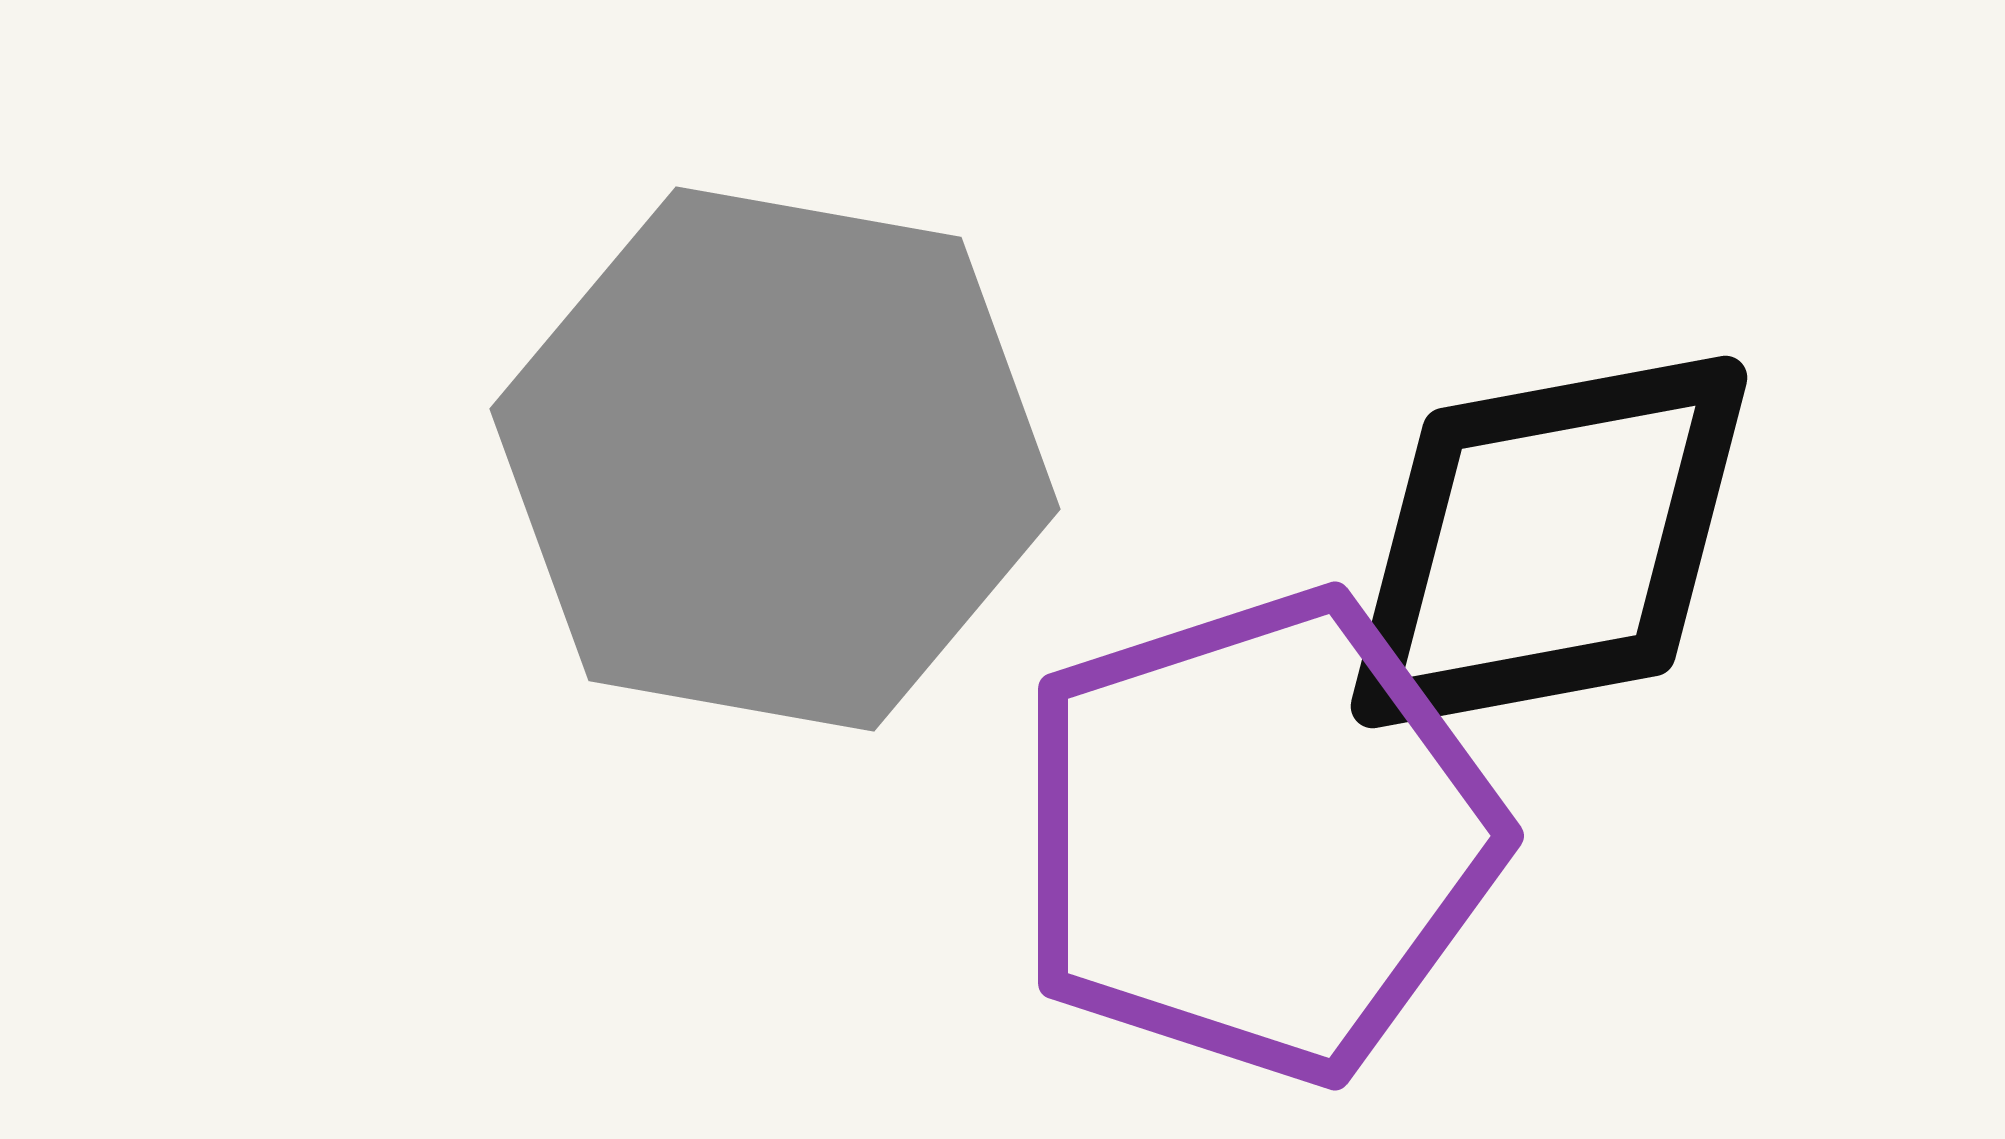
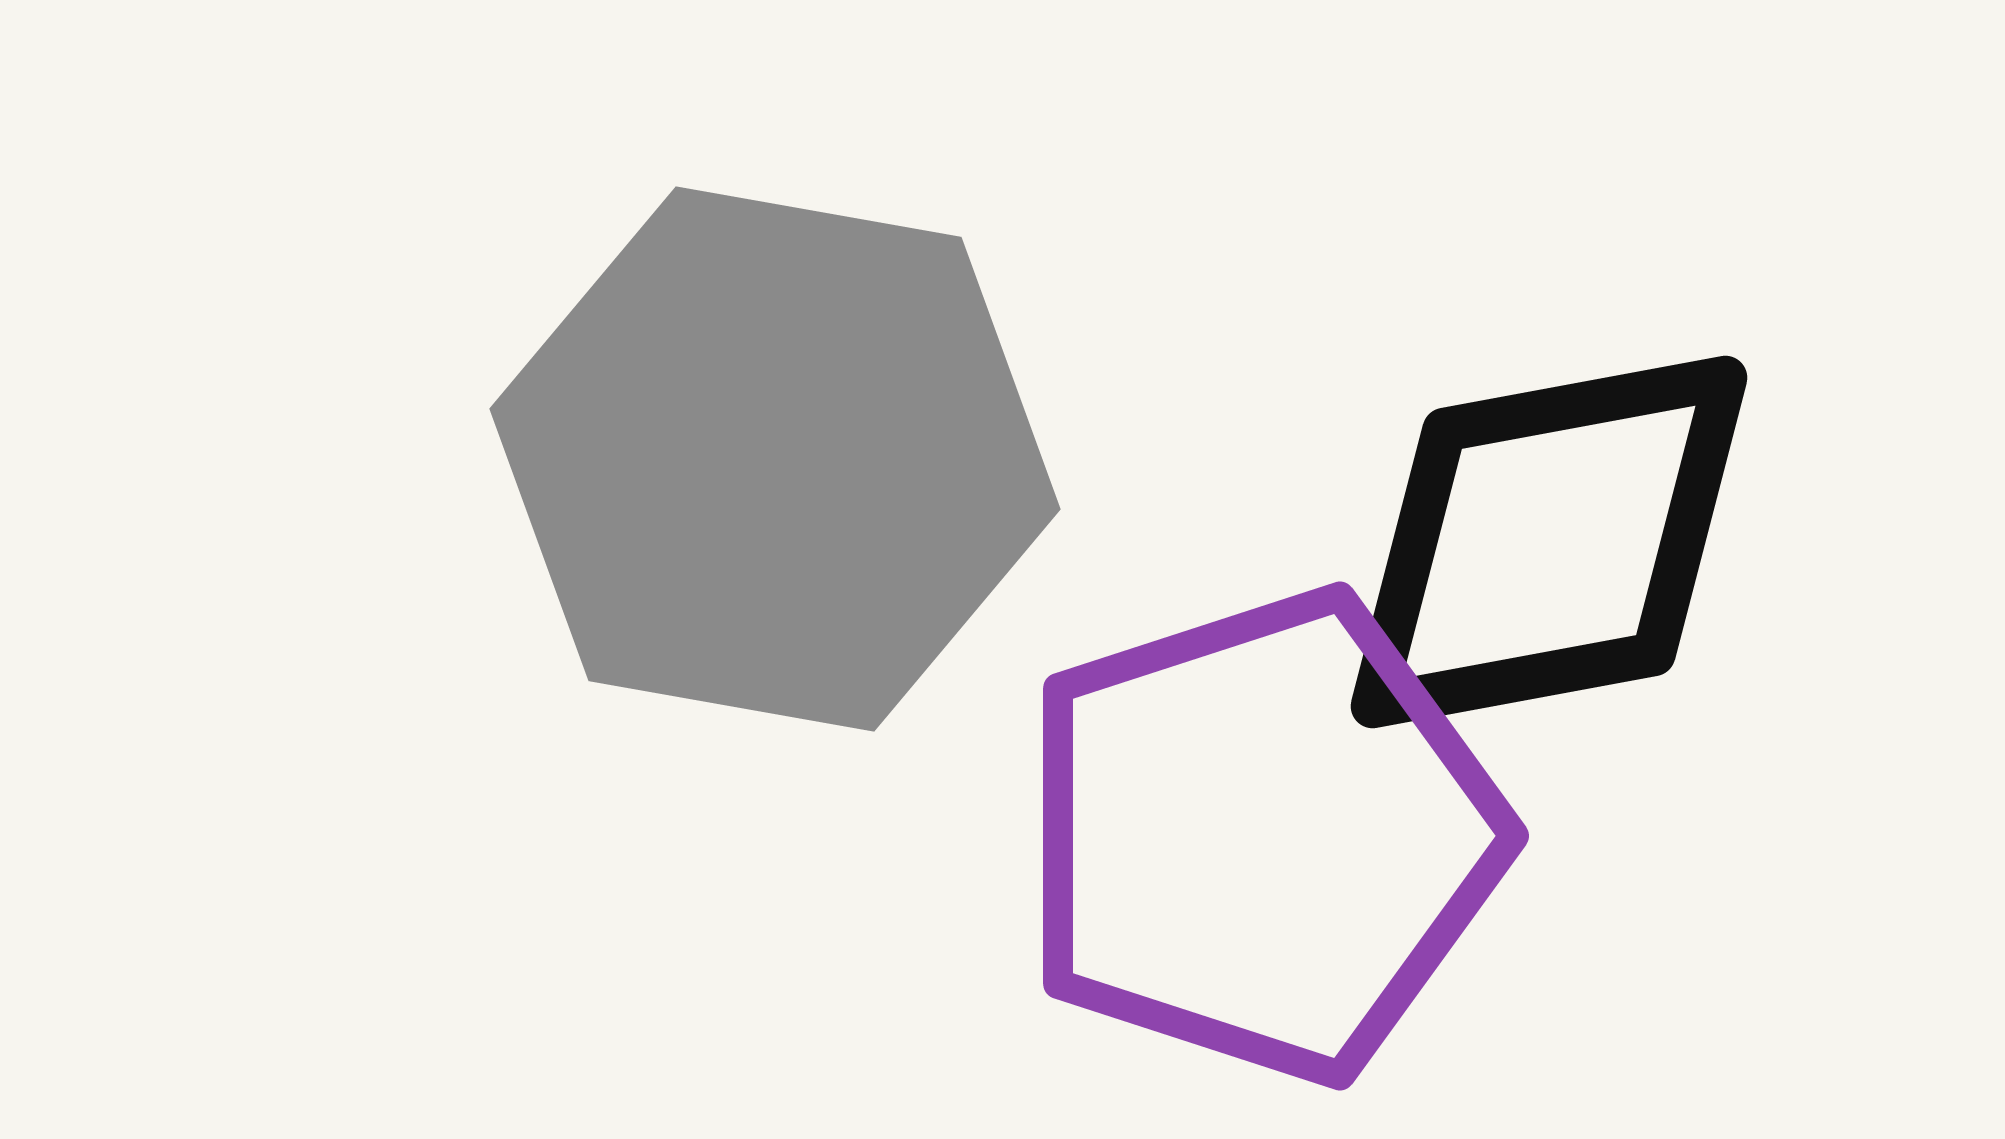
purple pentagon: moved 5 px right
